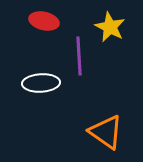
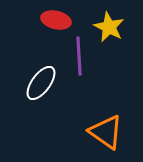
red ellipse: moved 12 px right, 1 px up
yellow star: moved 1 px left
white ellipse: rotated 51 degrees counterclockwise
